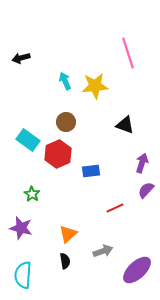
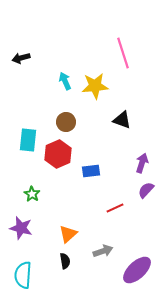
pink line: moved 5 px left
black triangle: moved 3 px left, 5 px up
cyan rectangle: rotated 60 degrees clockwise
